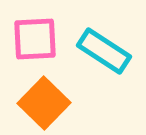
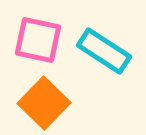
pink square: moved 3 px right, 1 px down; rotated 15 degrees clockwise
